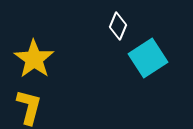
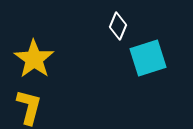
cyan square: rotated 15 degrees clockwise
